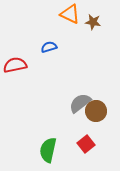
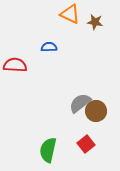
brown star: moved 2 px right
blue semicircle: rotated 14 degrees clockwise
red semicircle: rotated 15 degrees clockwise
